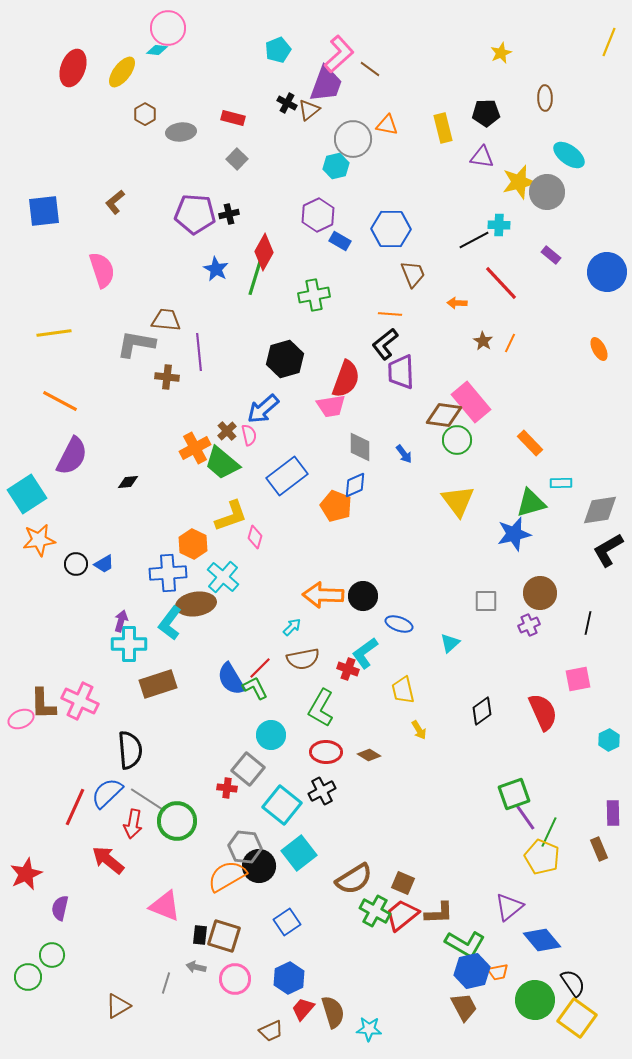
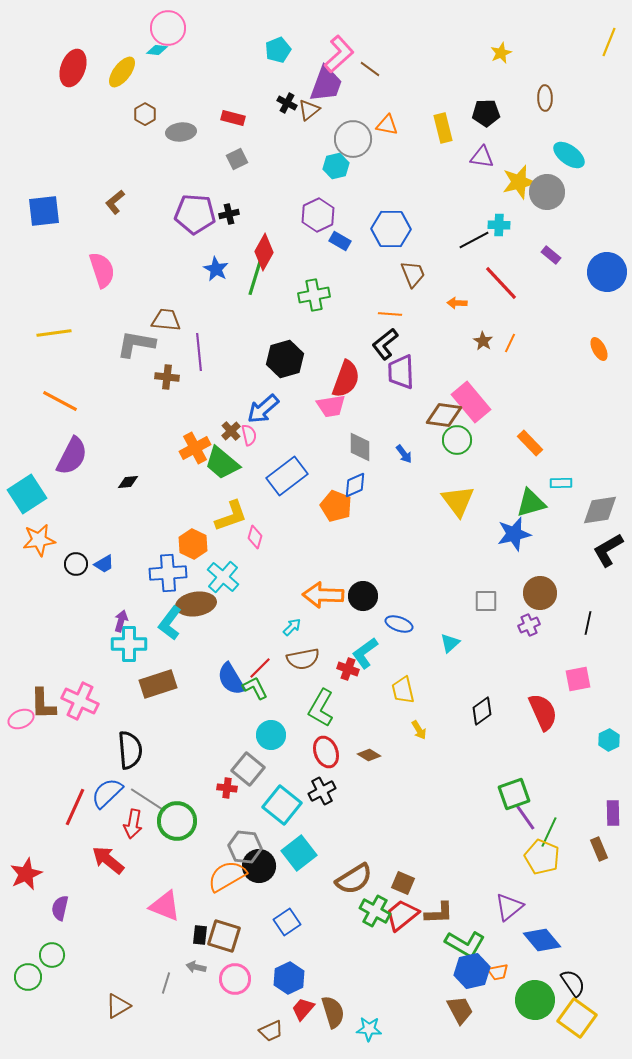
gray square at (237, 159): rotated 20 degrees clockwise
brown cross at (227, 431): moved 4 px right
red ellipse at (326, 752): rotated 68 degrees clockwise
brown trapezoid at (464, 1007): moved 4 px left, 3 px down
